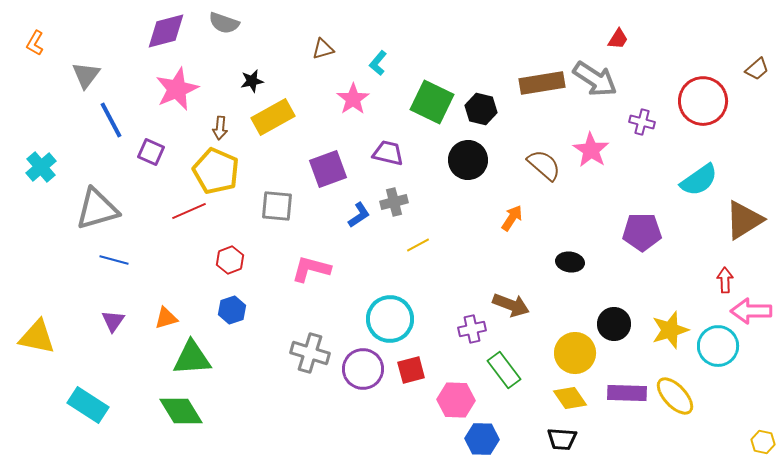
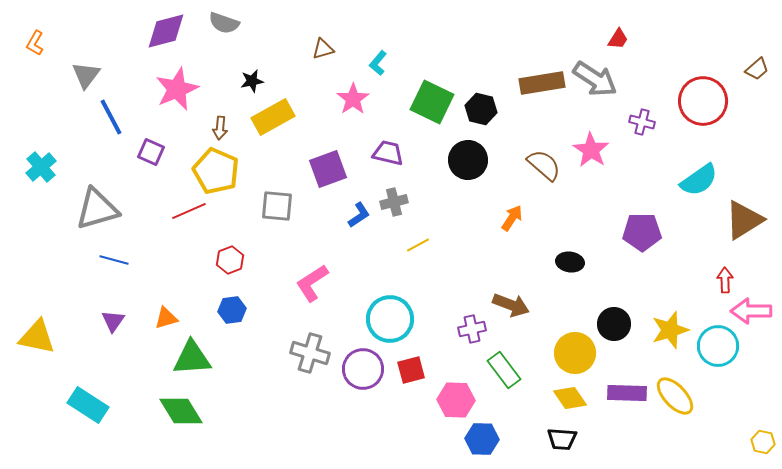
blue line at (111, 120): moved 3 px up
pink L-shape at (311, 269): moved 1 px right, 14 px down; rotated 48 degrees counterclockwise
blue hexagon at (232, 310): rotated 12 degrees clockwise
